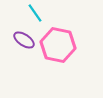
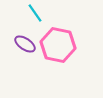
purple ellipse: moved 1 px right, 4 px down
